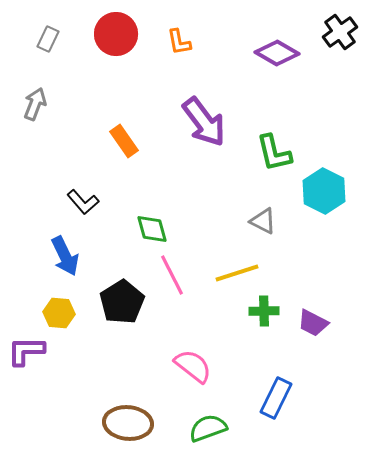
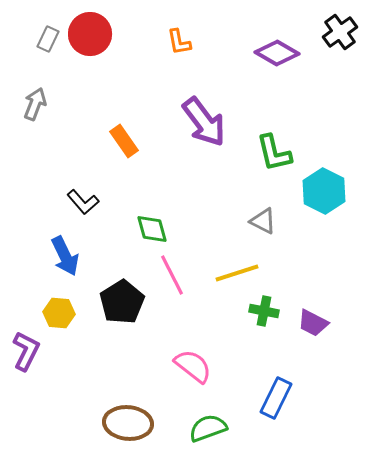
red circle: moved 26 px left
green cross: rotated 12 degrees clockwise
purple L-shape: rotated 117 degrees clockwise
